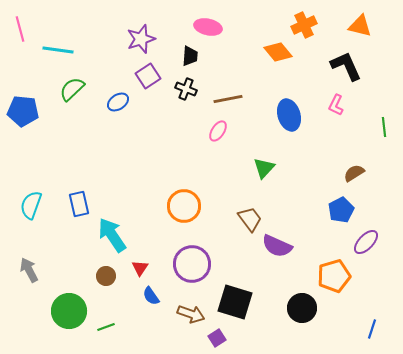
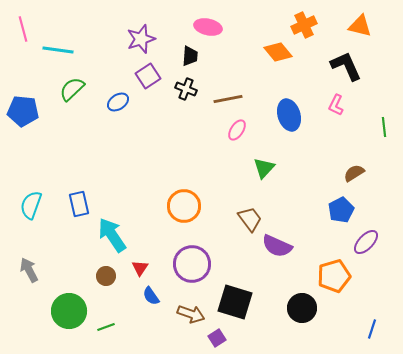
pink line at (20, 29): moved 3 px right
pink ellipse at (218, 131): moved 19 px right, 1 px up
